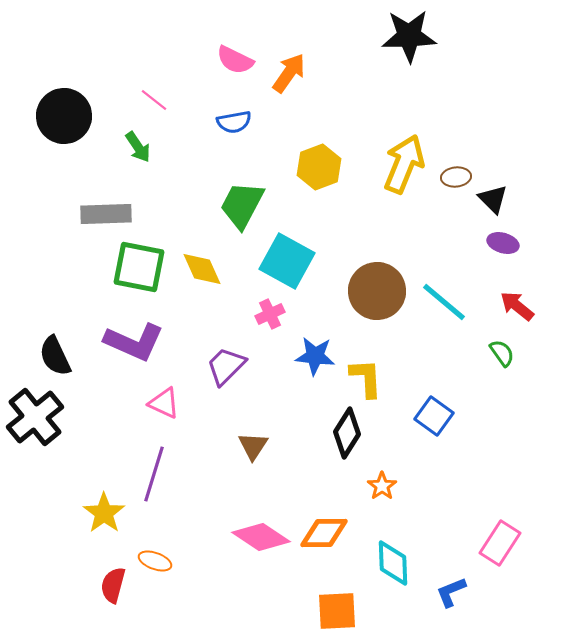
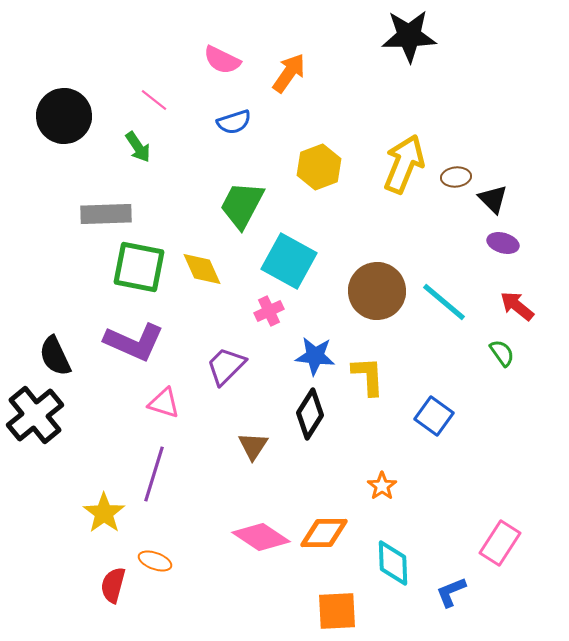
pink semicircle at (235, 60): moved 13 px left
blue semicircle at (234, 122): rotated 8 degrees counterclockwise
cyan square at (287, 261): moved 2 px right
pink cross at (270, 314): moved 1 px left, 3 px up
yellow L-shape at (366, 378): moved 2 px right, 2 px up
pink triangle at (164, 403): rotated 8 degrees counterclockwise
black cross at (35, 417): moved 2 px up
black diamond at (347, 433): moved 37 px left, 19 px up
